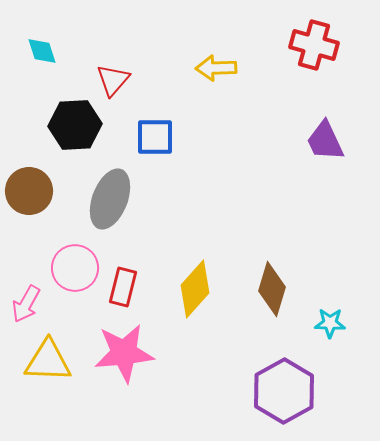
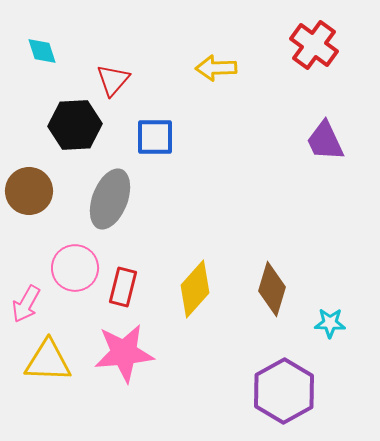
red cross: rotated 21 degrees clockwise
